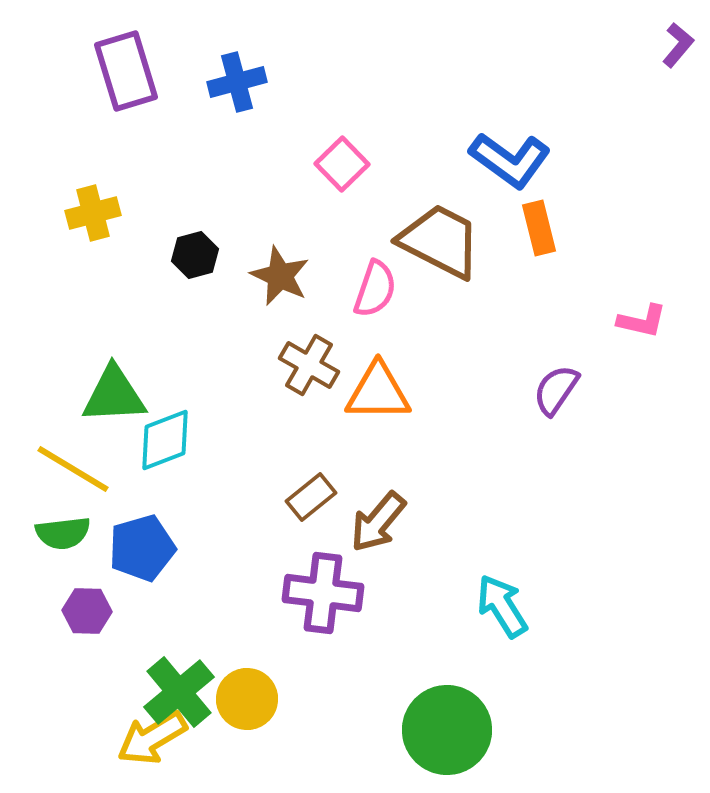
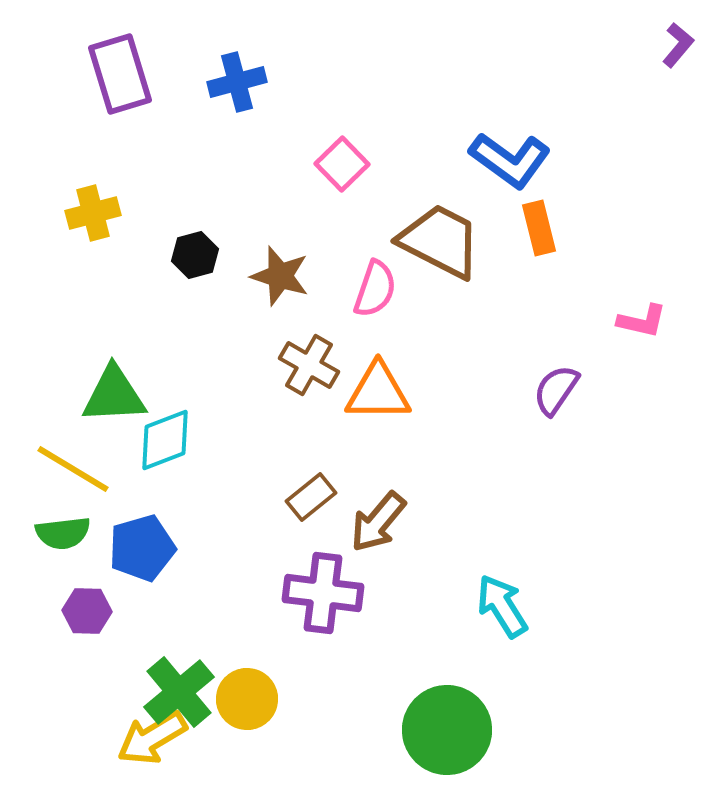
purple rectangle: moved 6 px left, 3 px down
brown star: rotated 8 degrees counterclockwise
